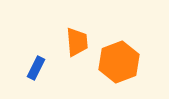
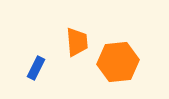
orange hexagon: moved 1 px left; rotated 15 degrees clockwise
